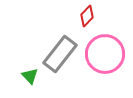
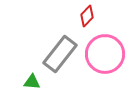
green triangle: moved 2 px right, 6 px down; rotated 42 degrees counterclockwise
